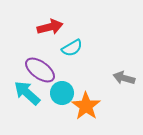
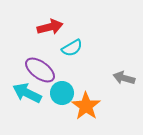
cyan arrow: rotated 16 degrees counterclockwise
